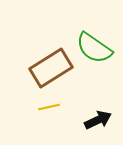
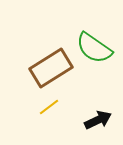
yellow line: rotated 25 degrees counterclockwise
